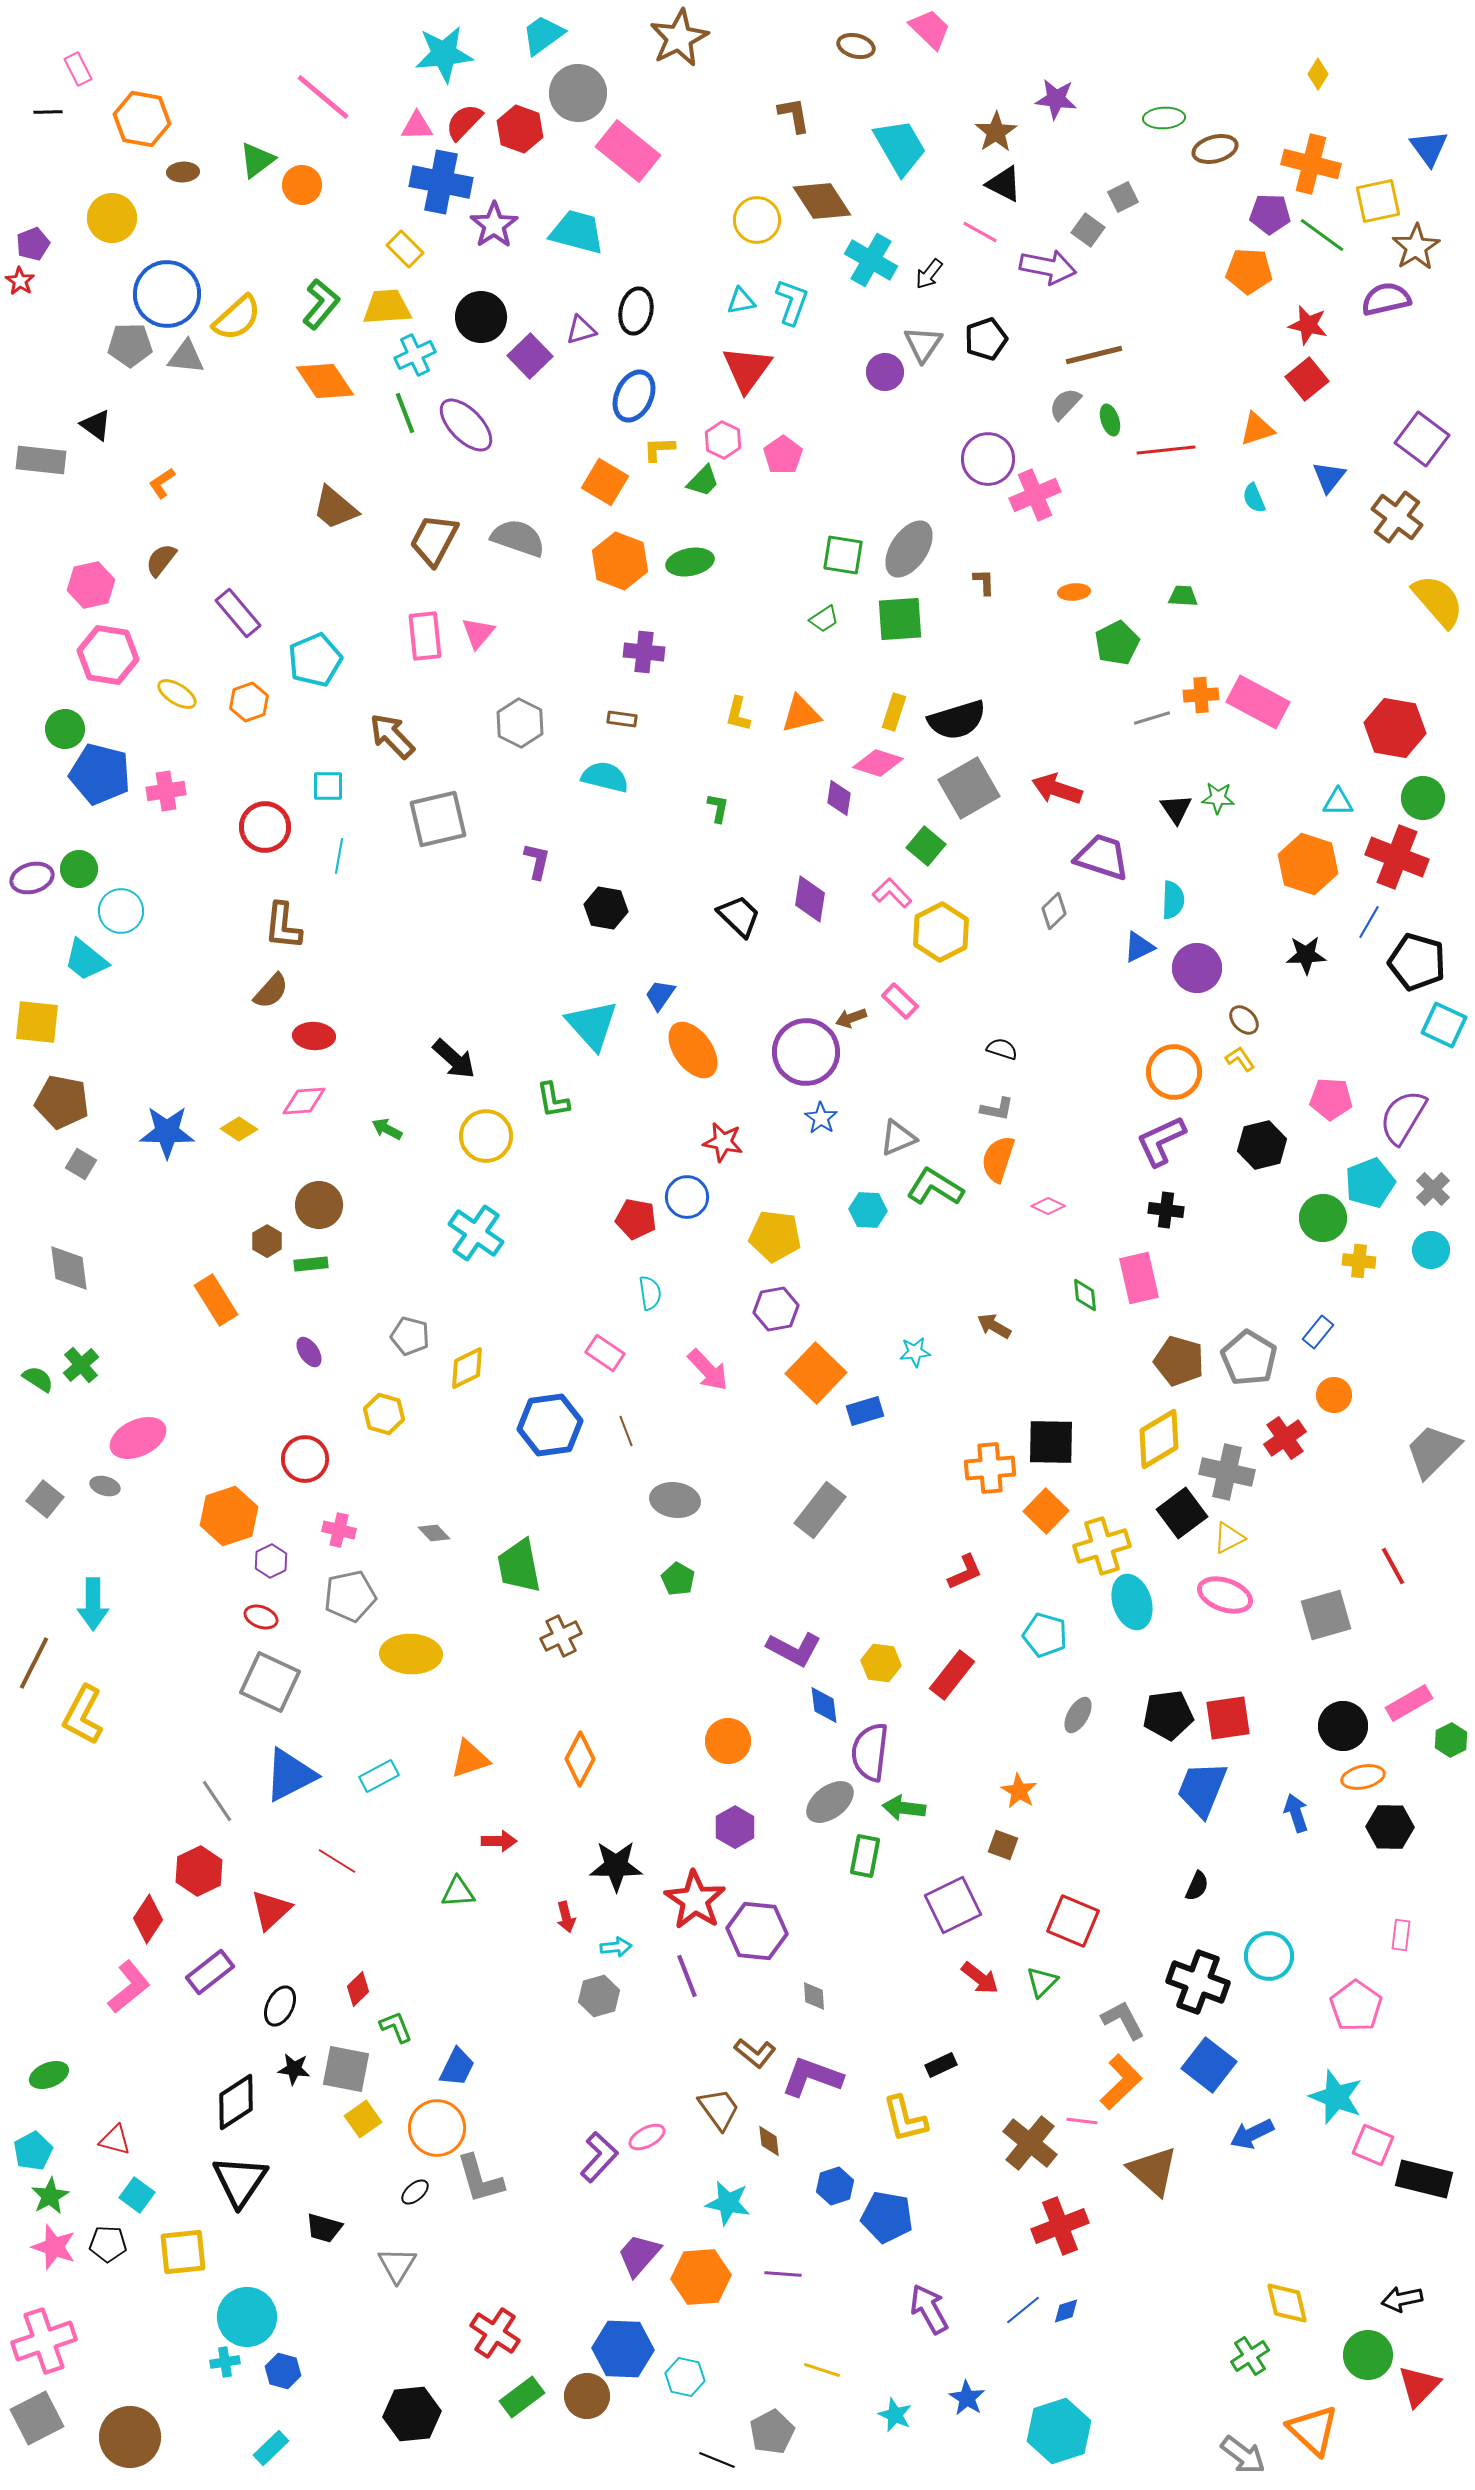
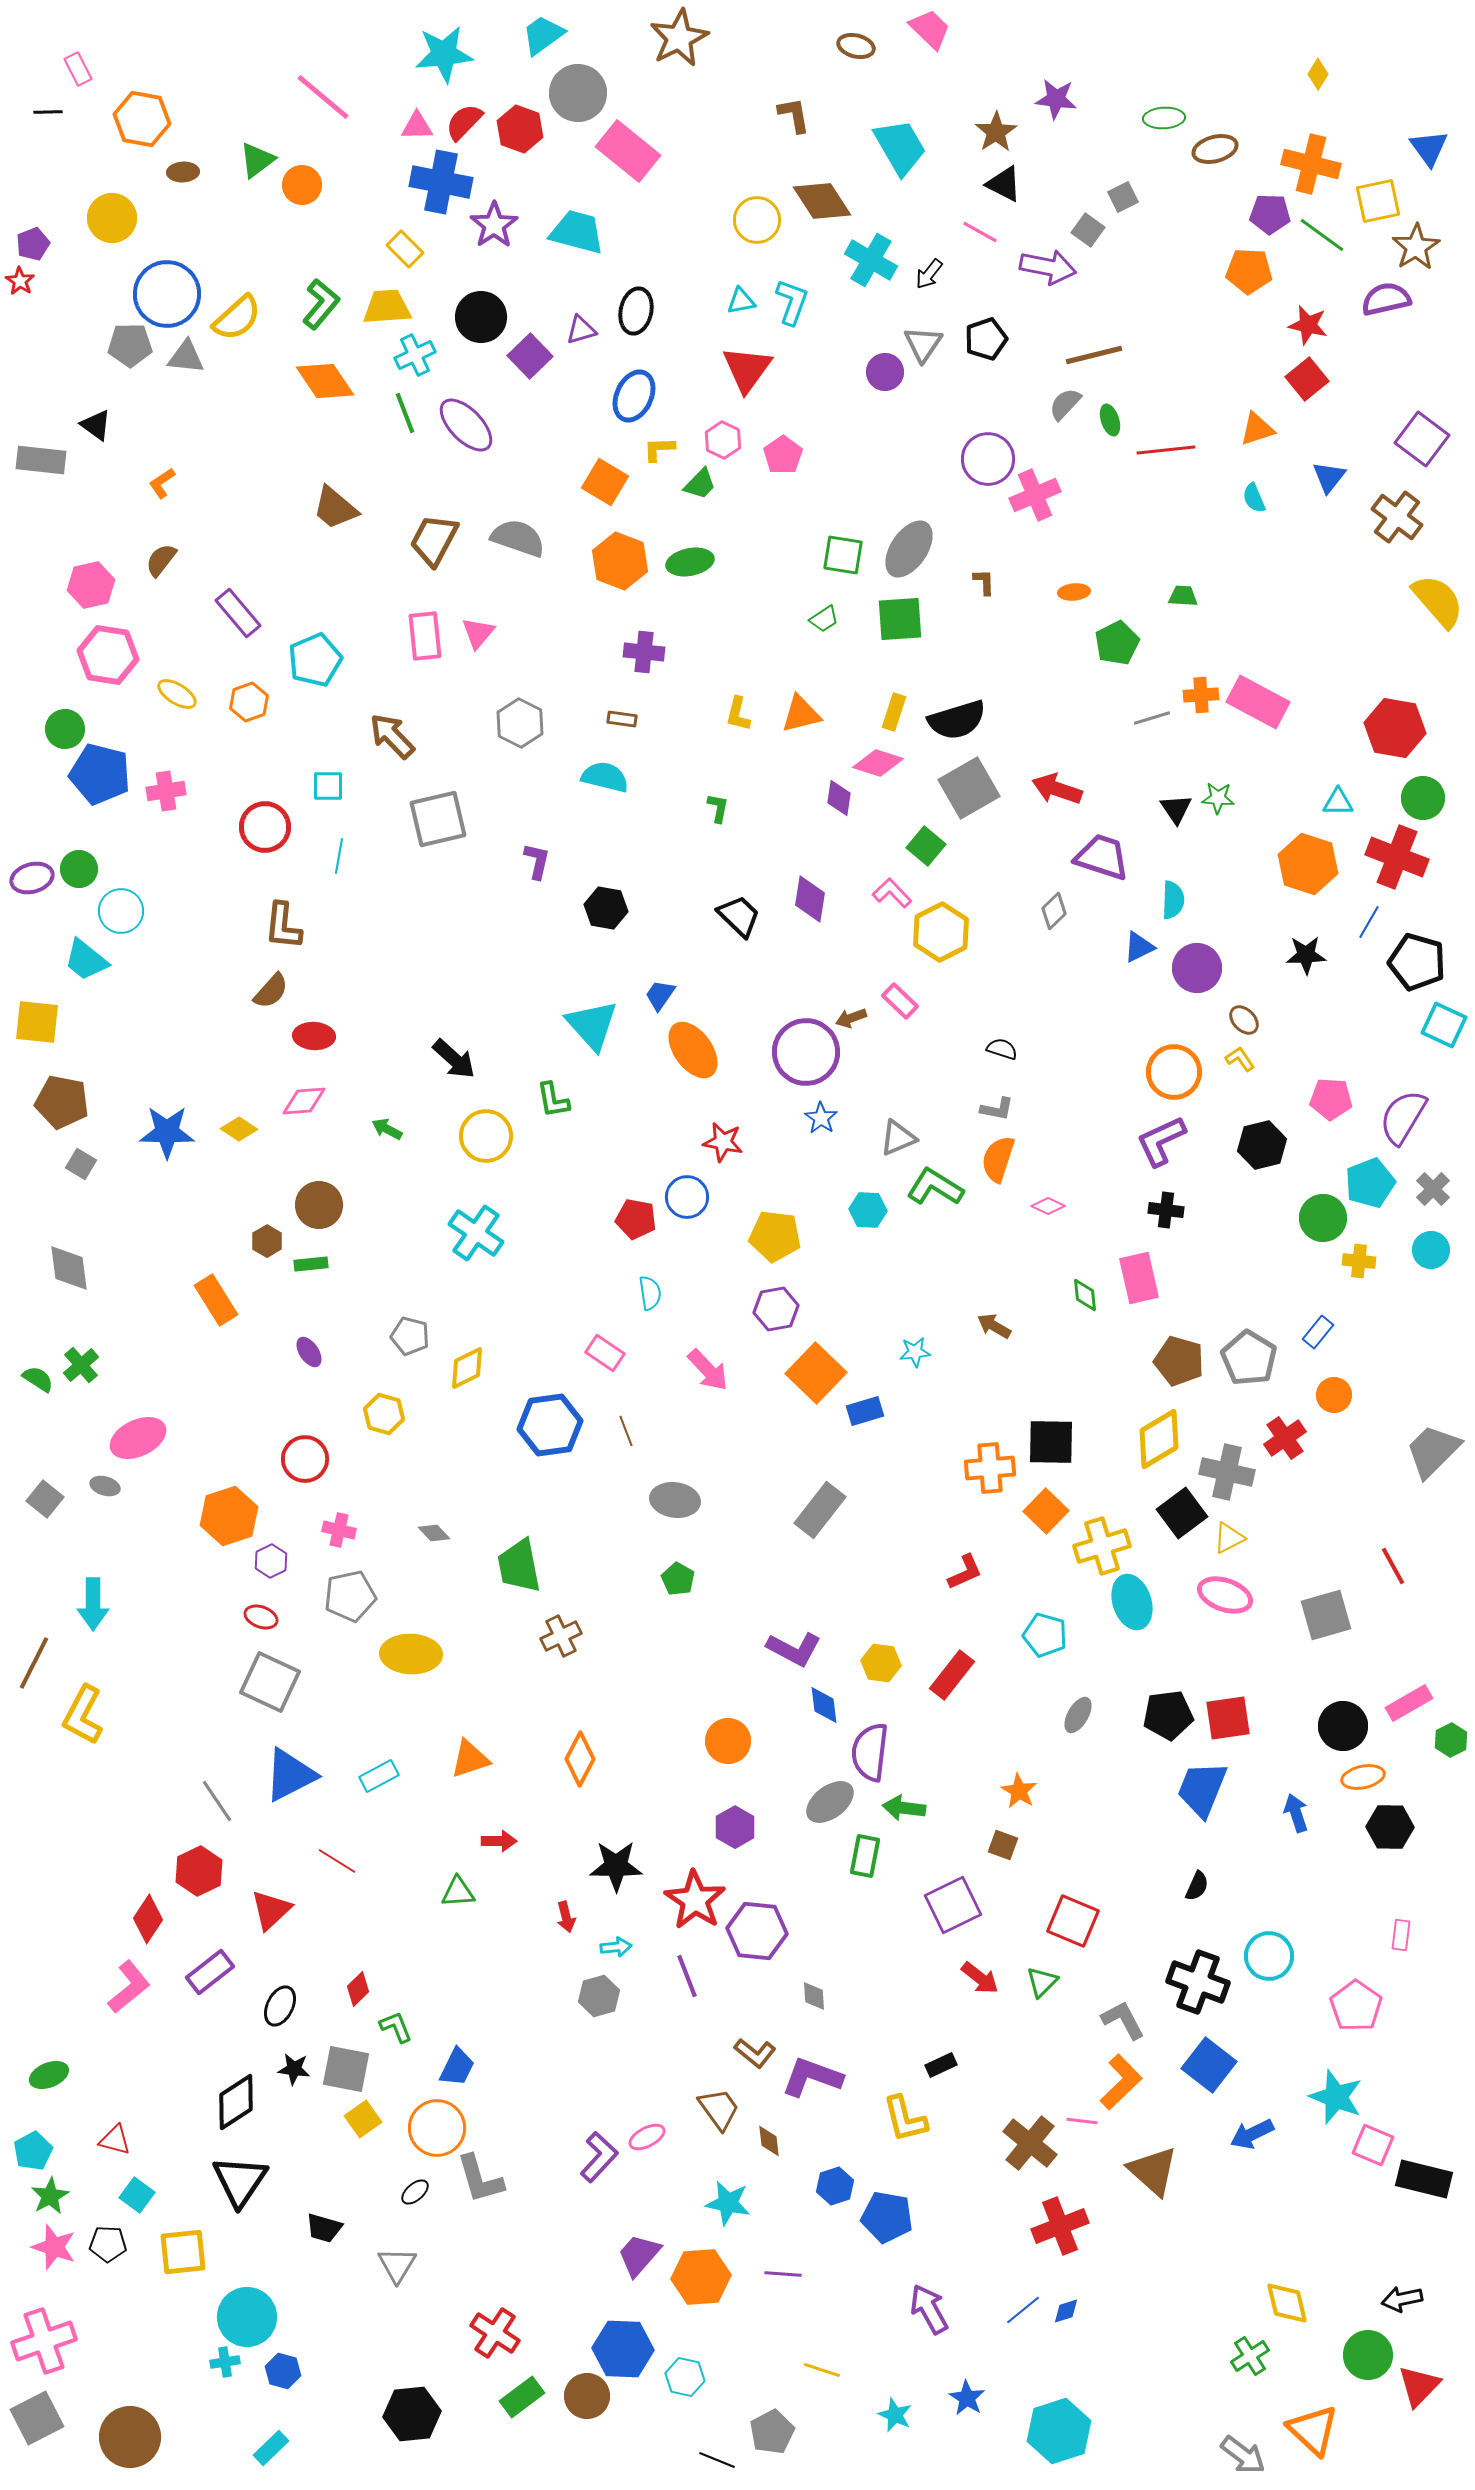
green trapezoid at (703, 481): moved 3 px left, 3 px down
